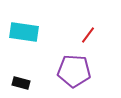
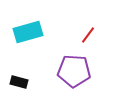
cyan rectangle: moved 4 px right; rotated 24 degrees counterclockwise
black rectangle: moved 2 px left, 1 px up
